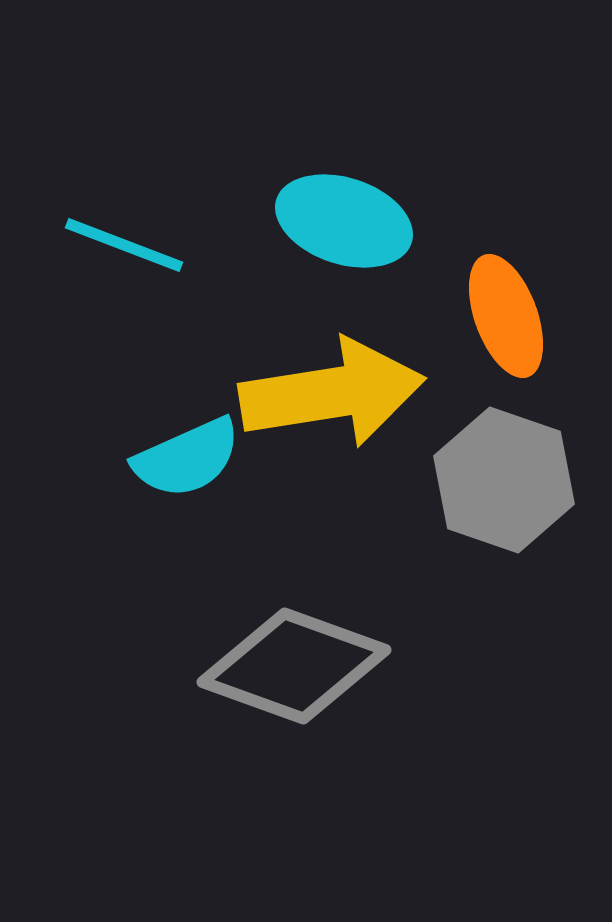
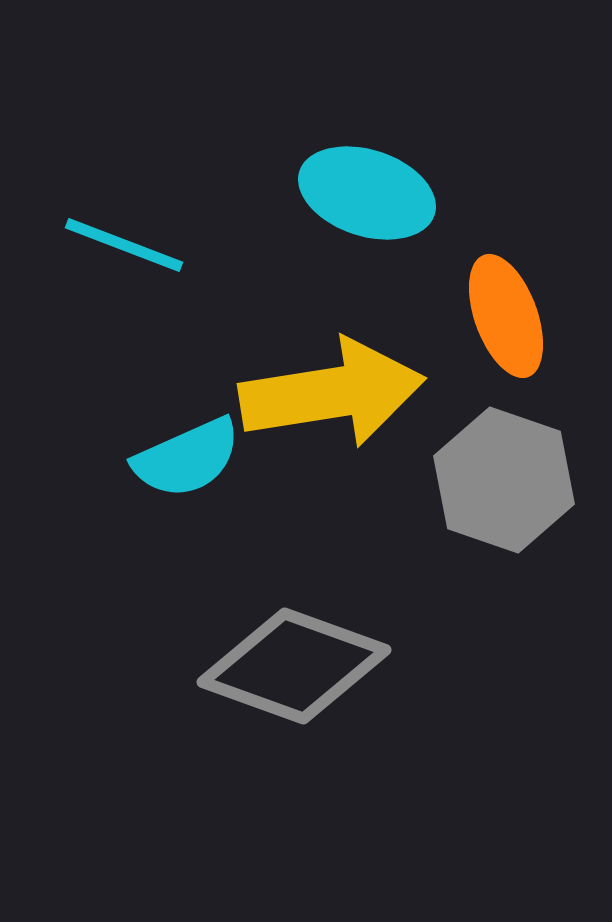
cyan ellipse: moved 23 px right, 28 px up
